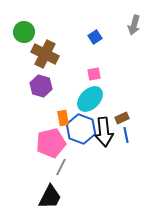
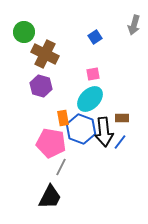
pink square: moved 1 px left
brown rectangle: rotated 24 degrees clockwise
blue line: moved 6 px left, 7 px down; rotated 49 degrees clockwise
pink pentagon: rotated 24 degrees clockwise
